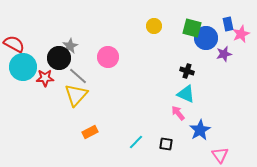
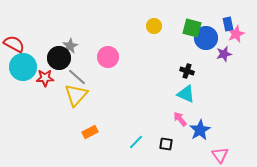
pink star: moved 5 px left
gray line: moved 1 px left, 1 px down
pink arrow: moved 2 px right, 6 px down
